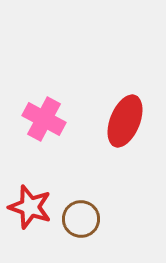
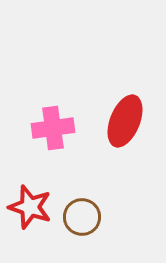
pink cross: moved 9 px right, 9 px down; rotated 36 degrees counterclockwise
brown circle: moved 1 px right, 2 px up
